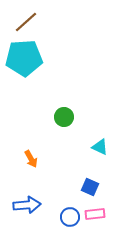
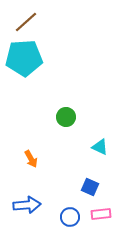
green circle: moved 2 px right
pink rectangle: moved 6 px right
